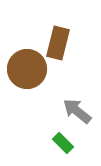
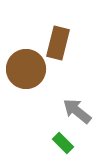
brown circle: moved 1 px left
